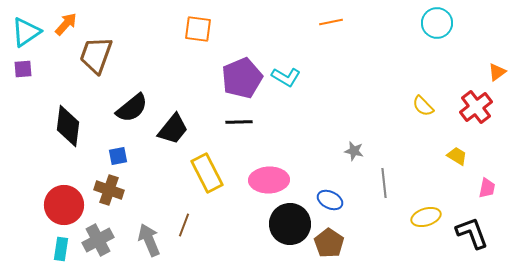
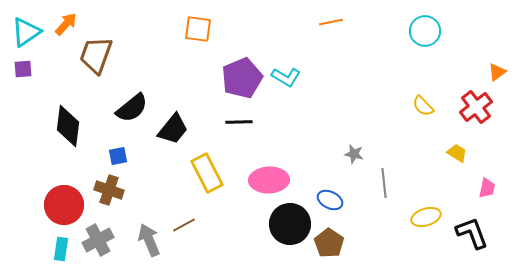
cyan circle: moved 12 px left, 8 px down
gray star: moved 3 px down
yellow trapezoid: moved 3 px up
brown line: rotated 40 degrees clockwise
